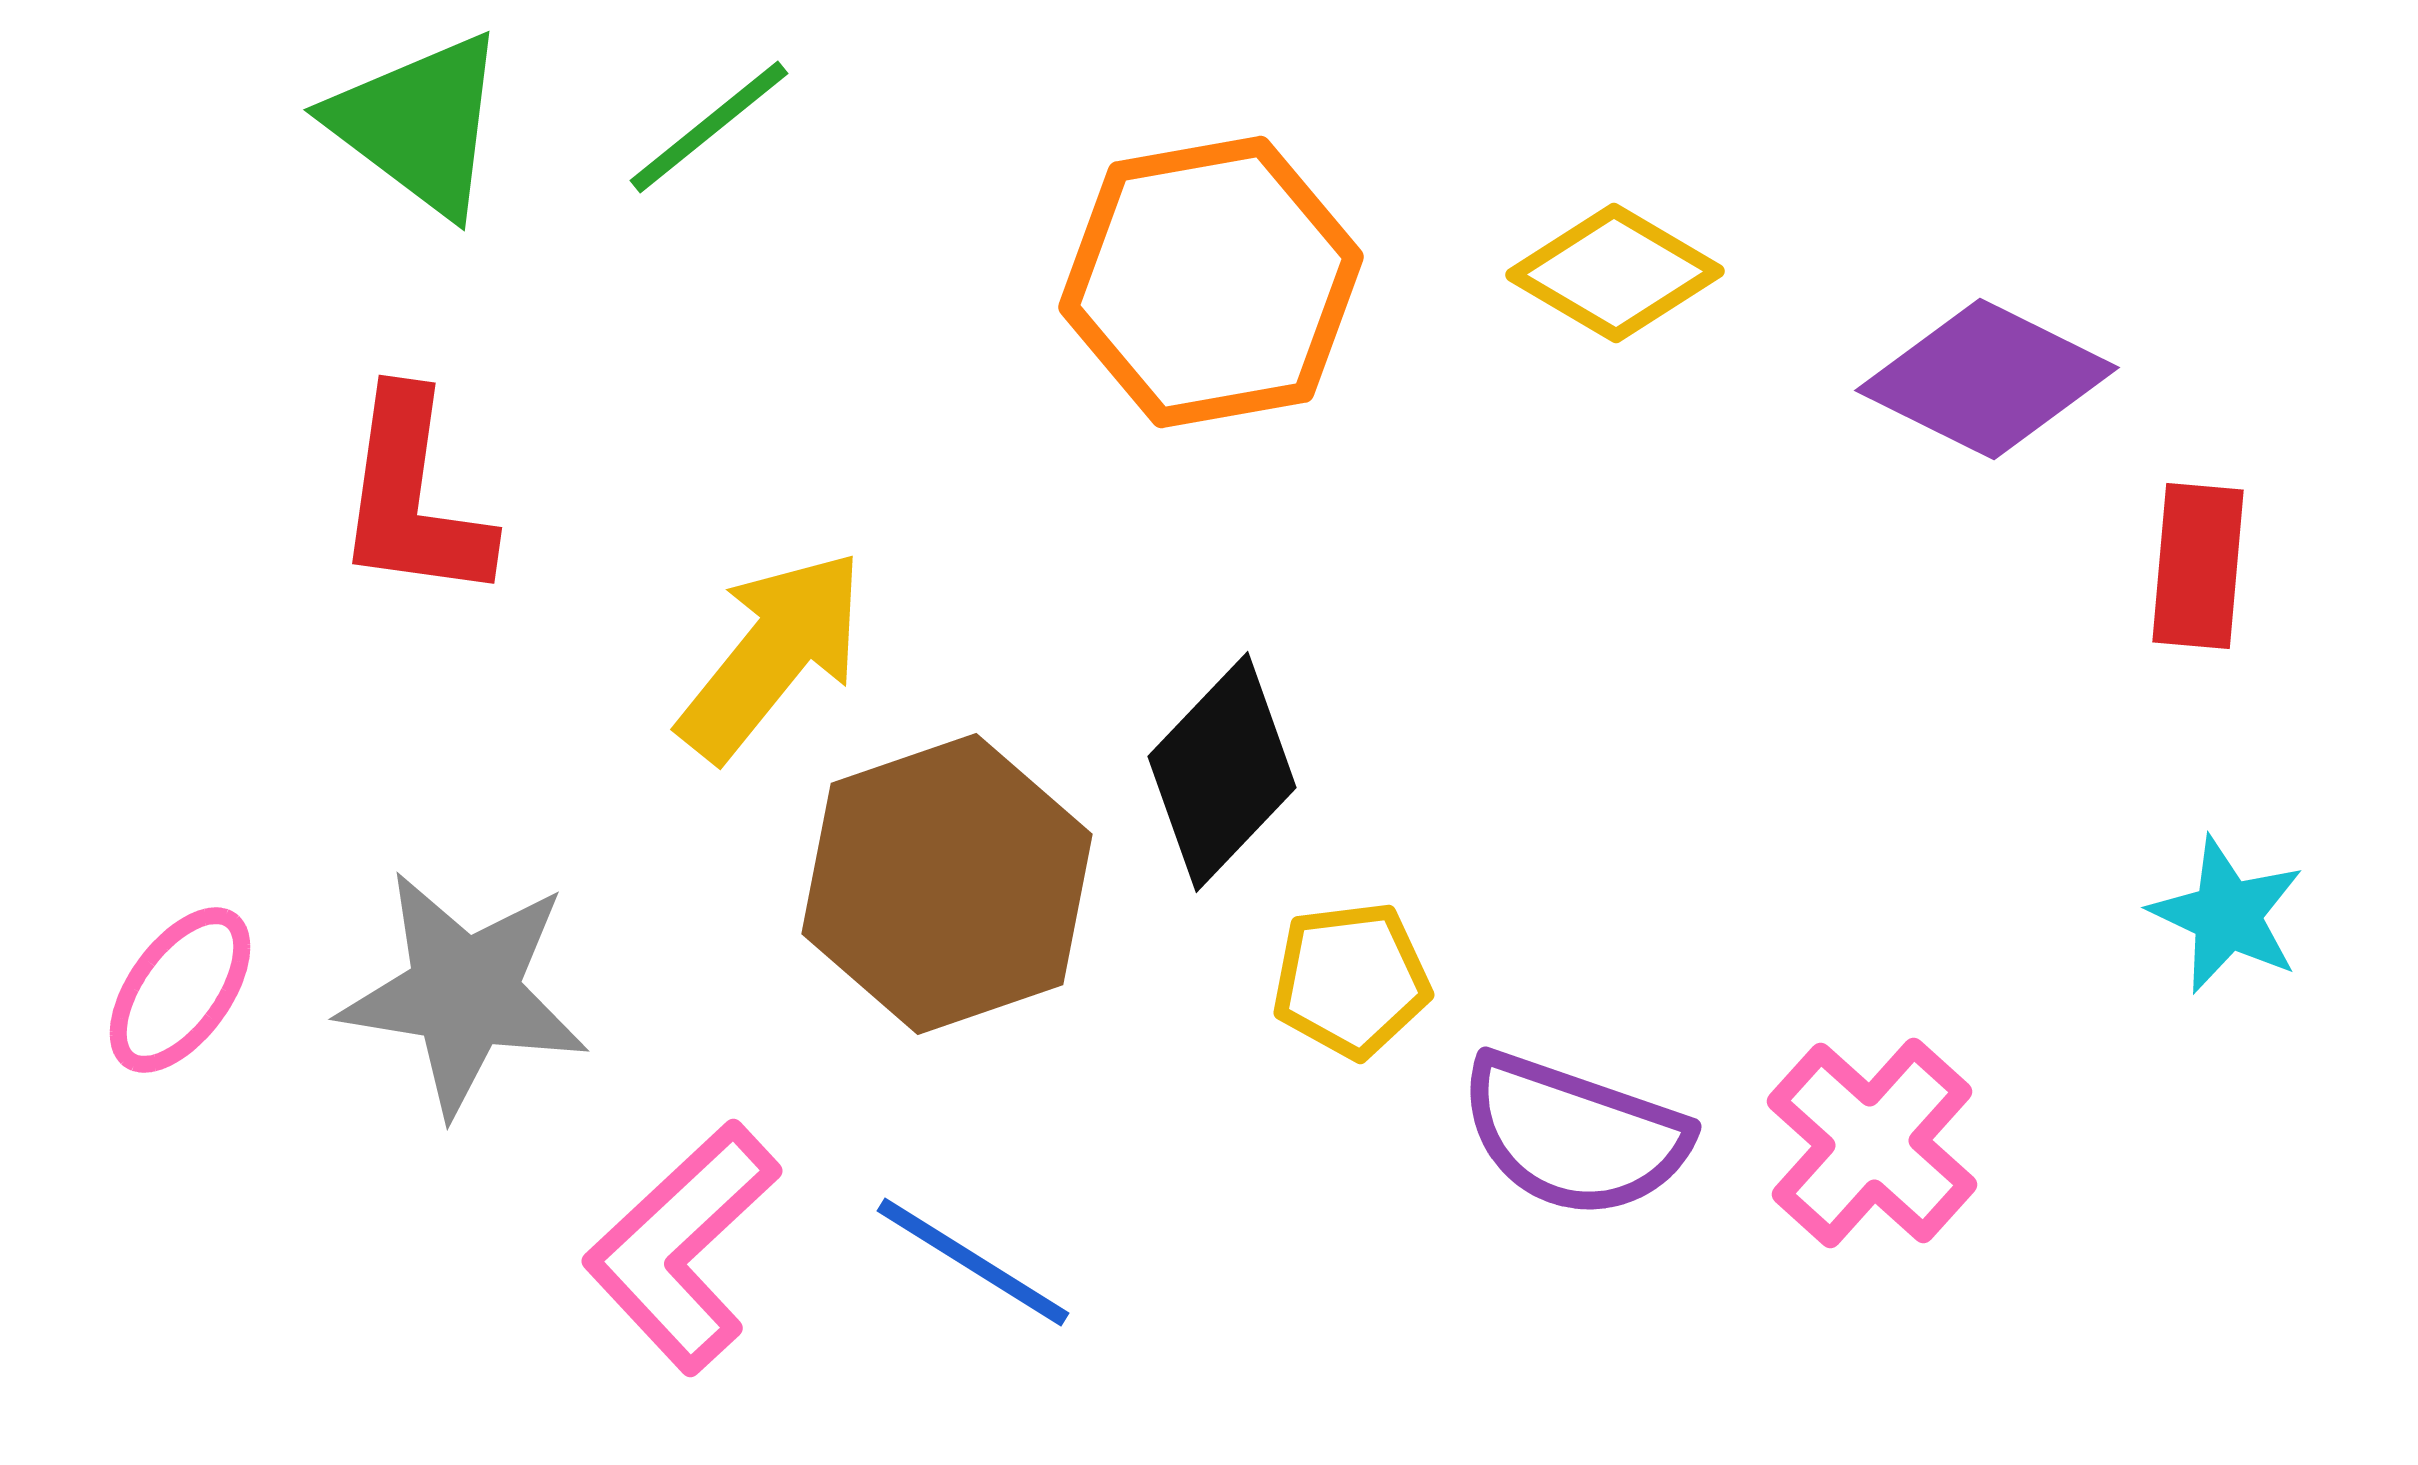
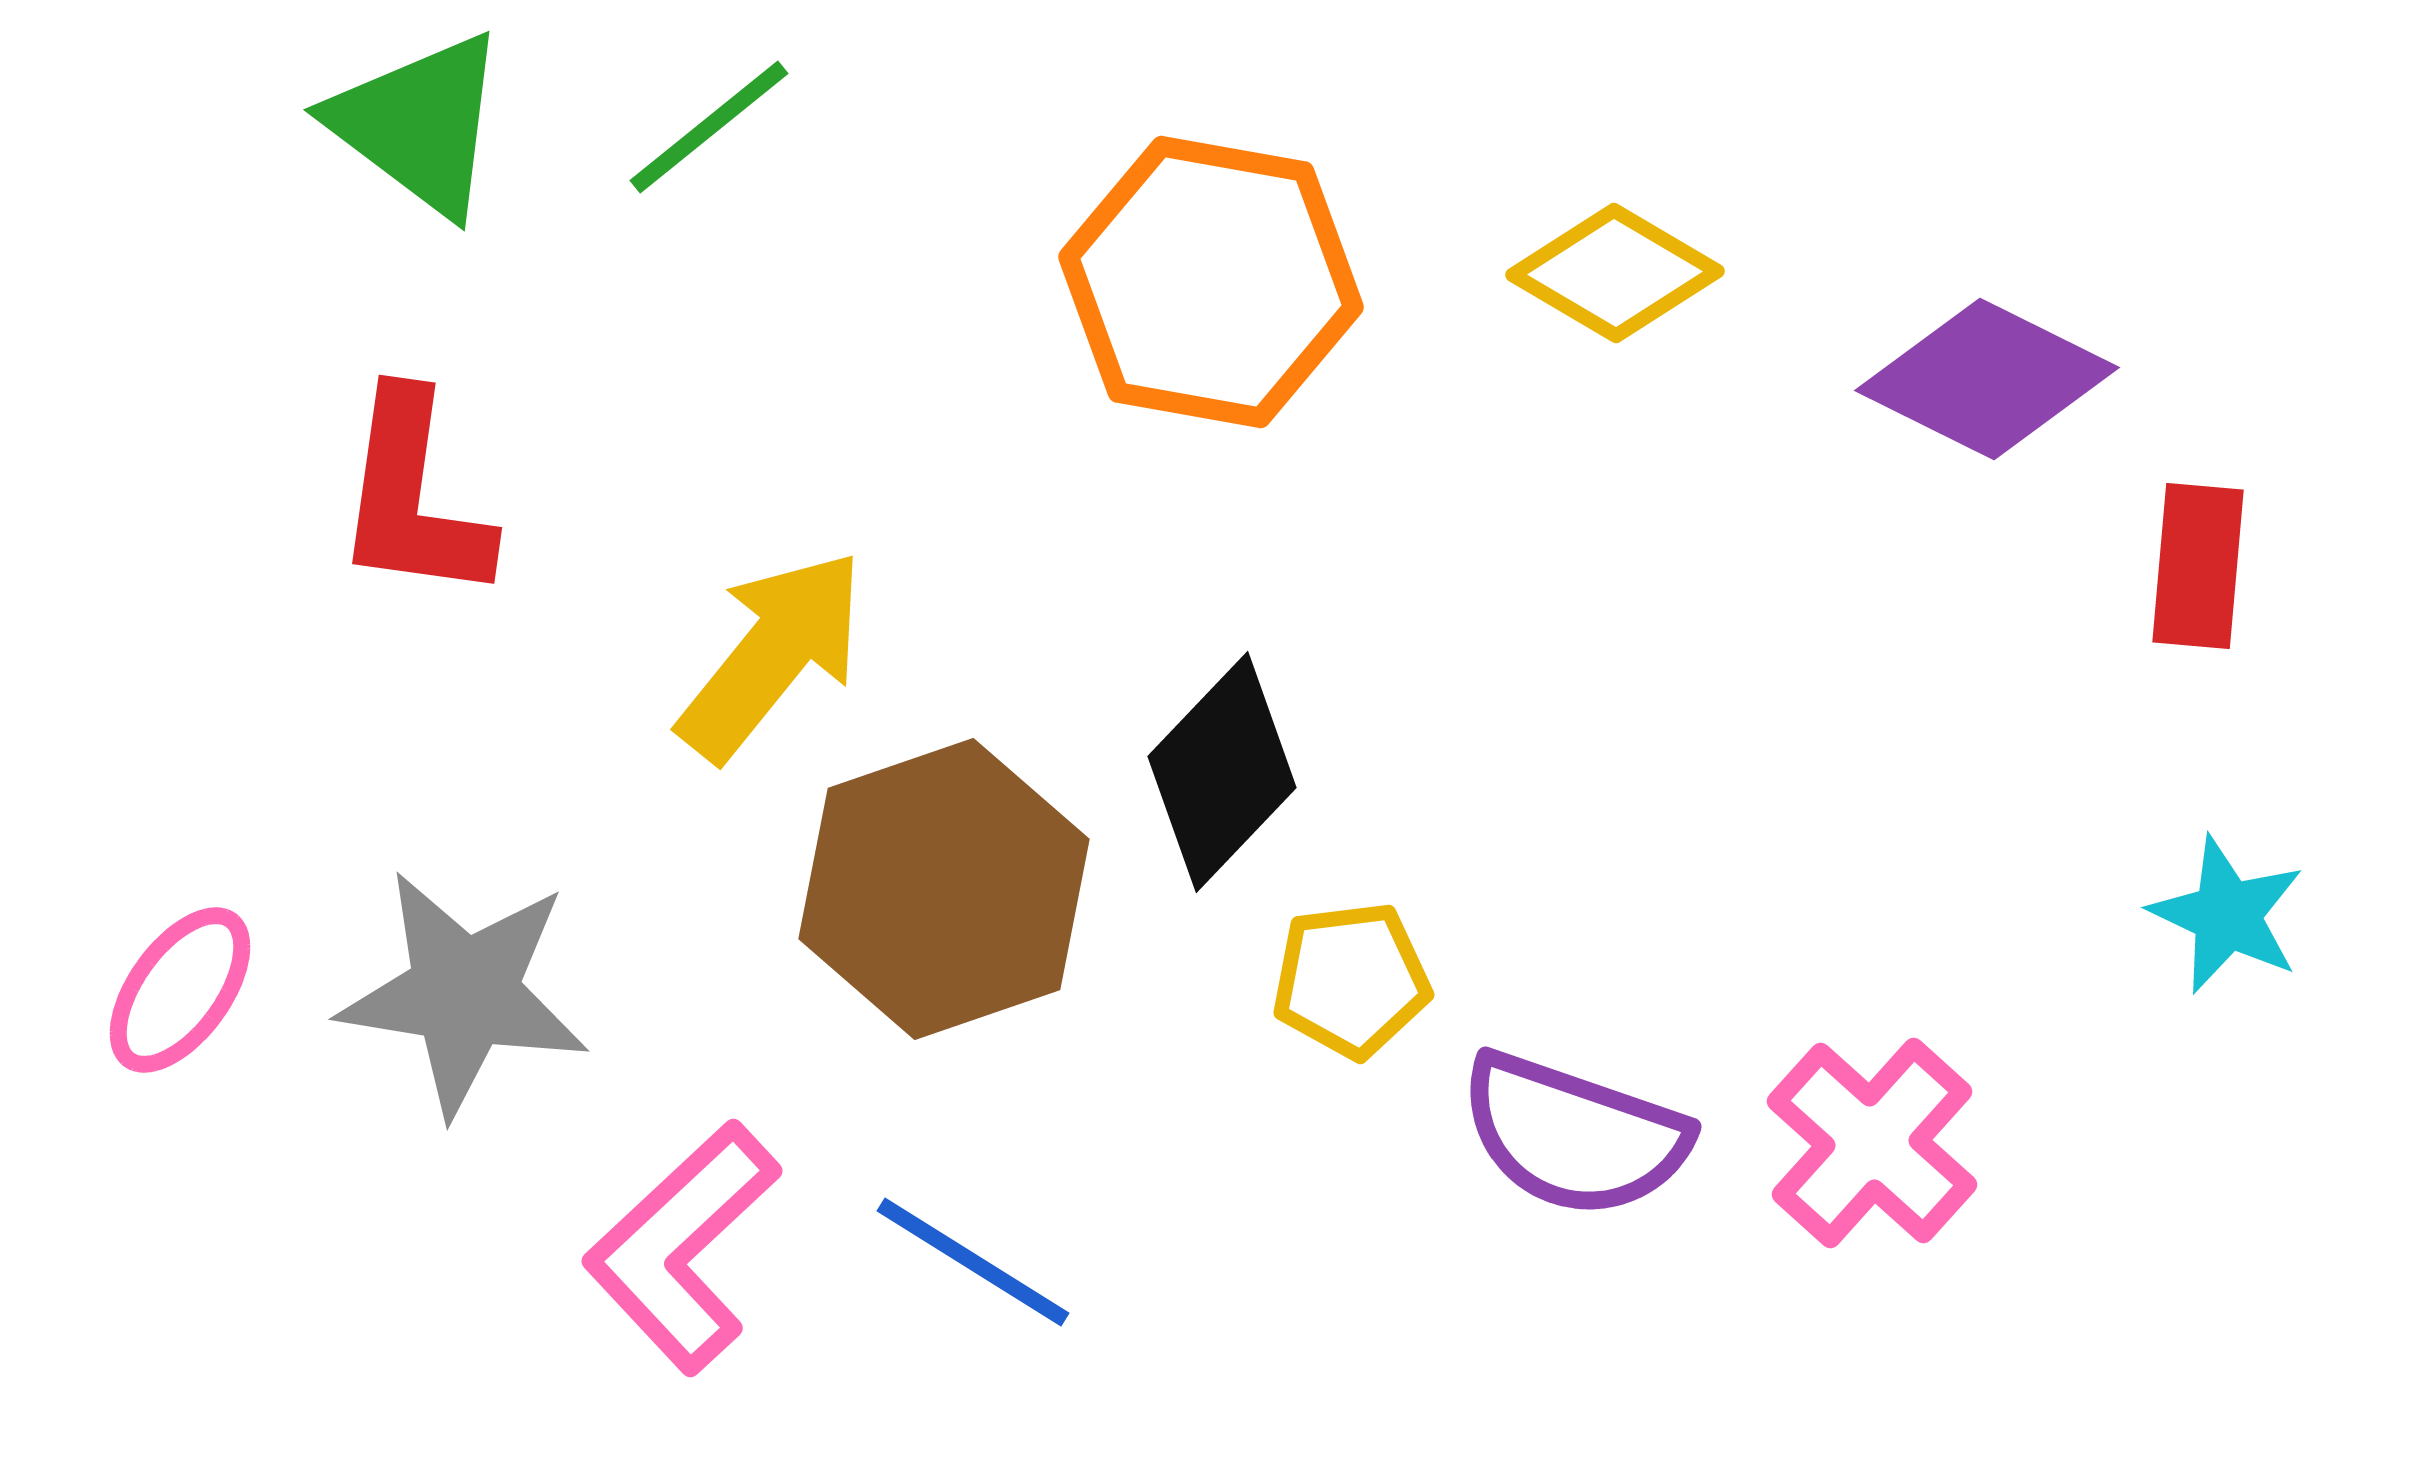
orange hexagon: rotated 20 degrees clockwise
brown hexagon: moved 3 px left, 5 px down
